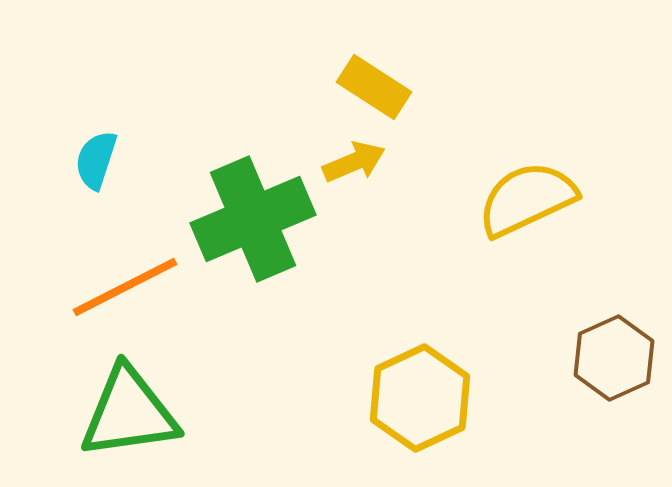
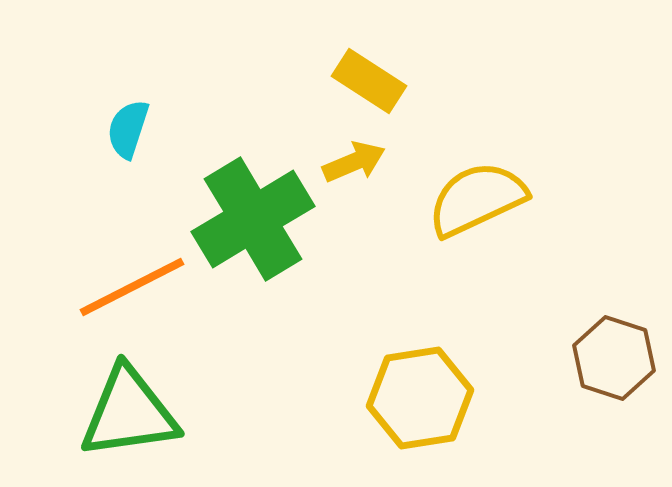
yellow rectangle: moved 5 px left, 6 px up
cyan semicircle: moved 32 px right, 31 px up
yellow semicircle: moved 50 px left
green cross: rotated 8 degrees counterclockwise
orange line: moved 7 px right
brown hexagon: rotated 18 degrees counterclockwise
yellow hexagon: rotated 16 degrees clockwise
